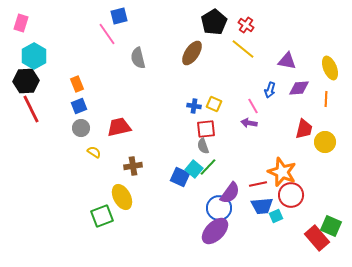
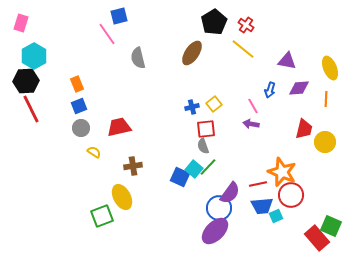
yellow square at (214, 104): rotated 28 degrees clockwise
blue cross at (194, 106): moved 2 px left, 1 px down; rotated 24 degrees counterclockwise
purple arrow at (249, 123): moved 2 px right, 1 px down
